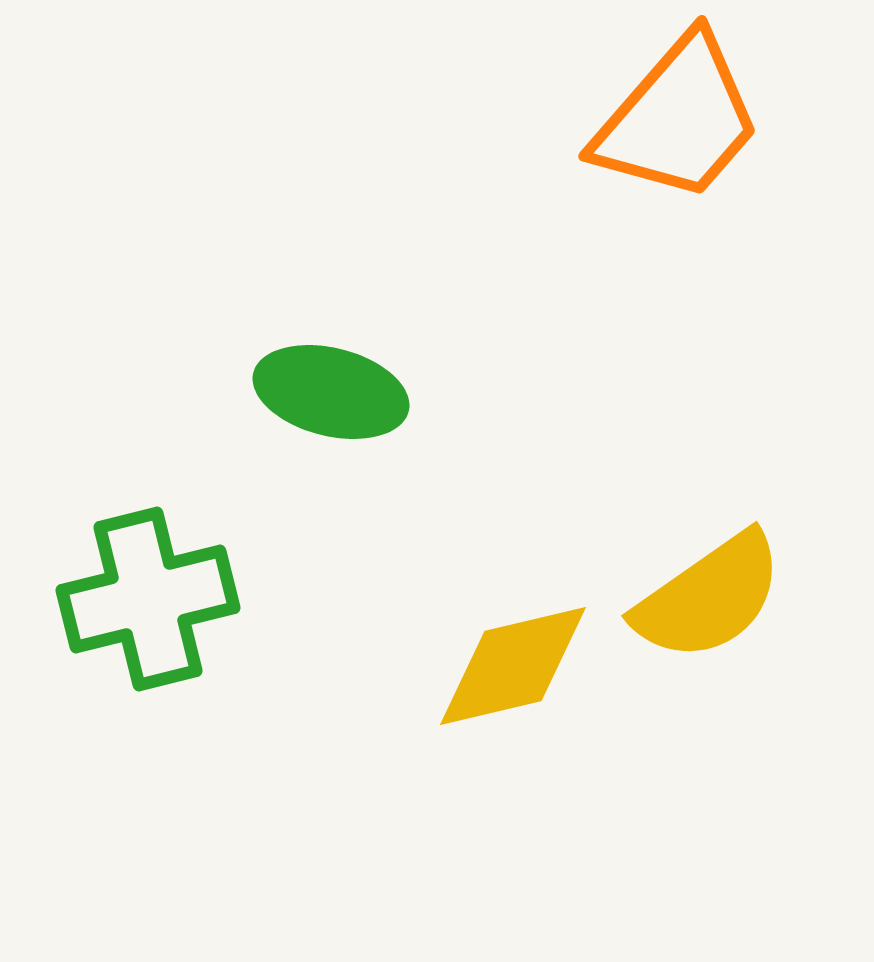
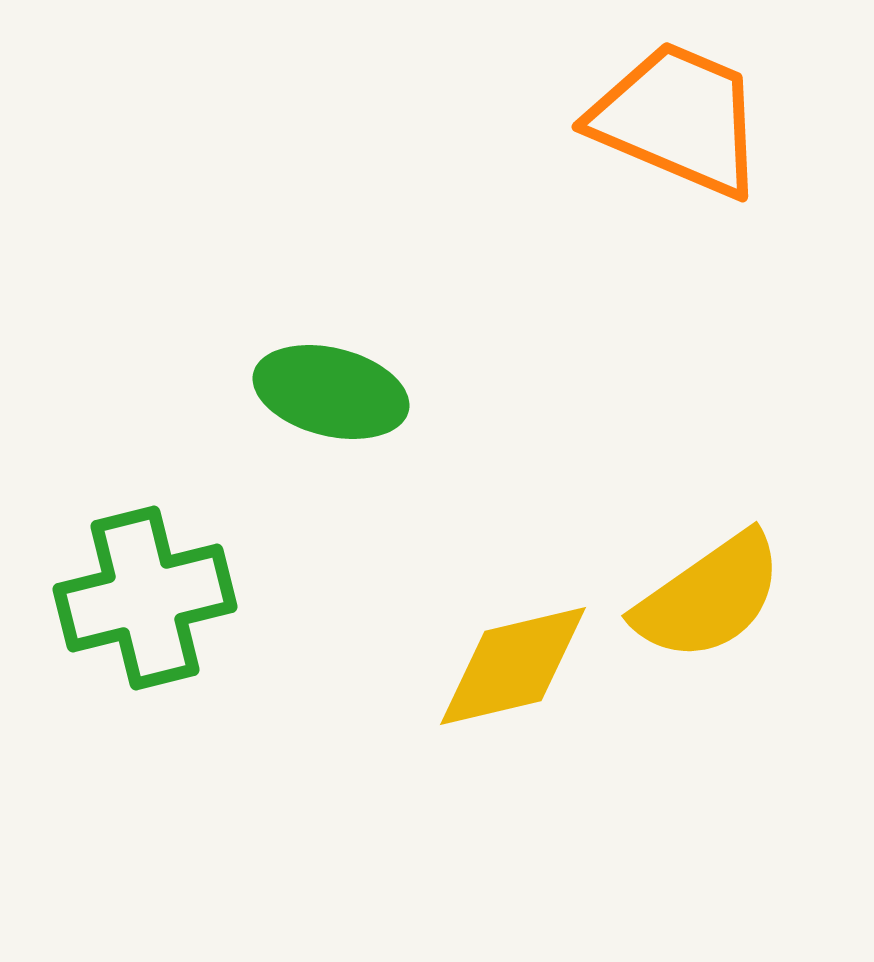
orange trapezoid: rotated 108 degrees counterclockwise
green cross: moved 3 px left, 1 px up
